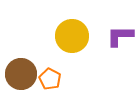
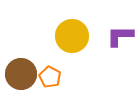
orange pentagon: moved 2 px up
